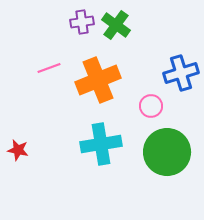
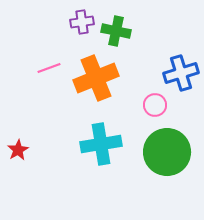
green cross: moved 6 px down; rotated 24 degrees counterclockwise
orange cross: moved 2 px left, 2 px up
pink circle: moved 4 px right, 1 px up
red star: rotated 30 degrees clockwise
